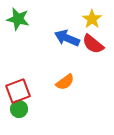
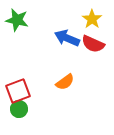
green star: moved 1 px left, 1 px down
red semicircle: rotated 15 degrees counterclockwise
